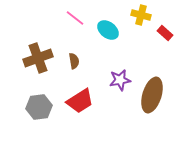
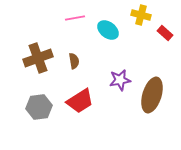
pink line: rotated 48 degrees counterclockwise
